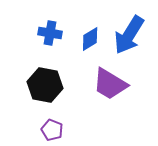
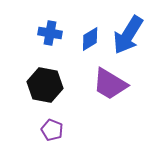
blue arrow: moved 1 px left
